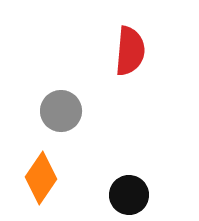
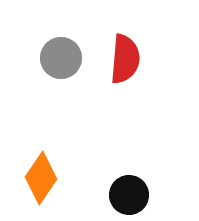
red semicircle: moved 5 px left, 8 px down
gray circle: moved 53 px up
